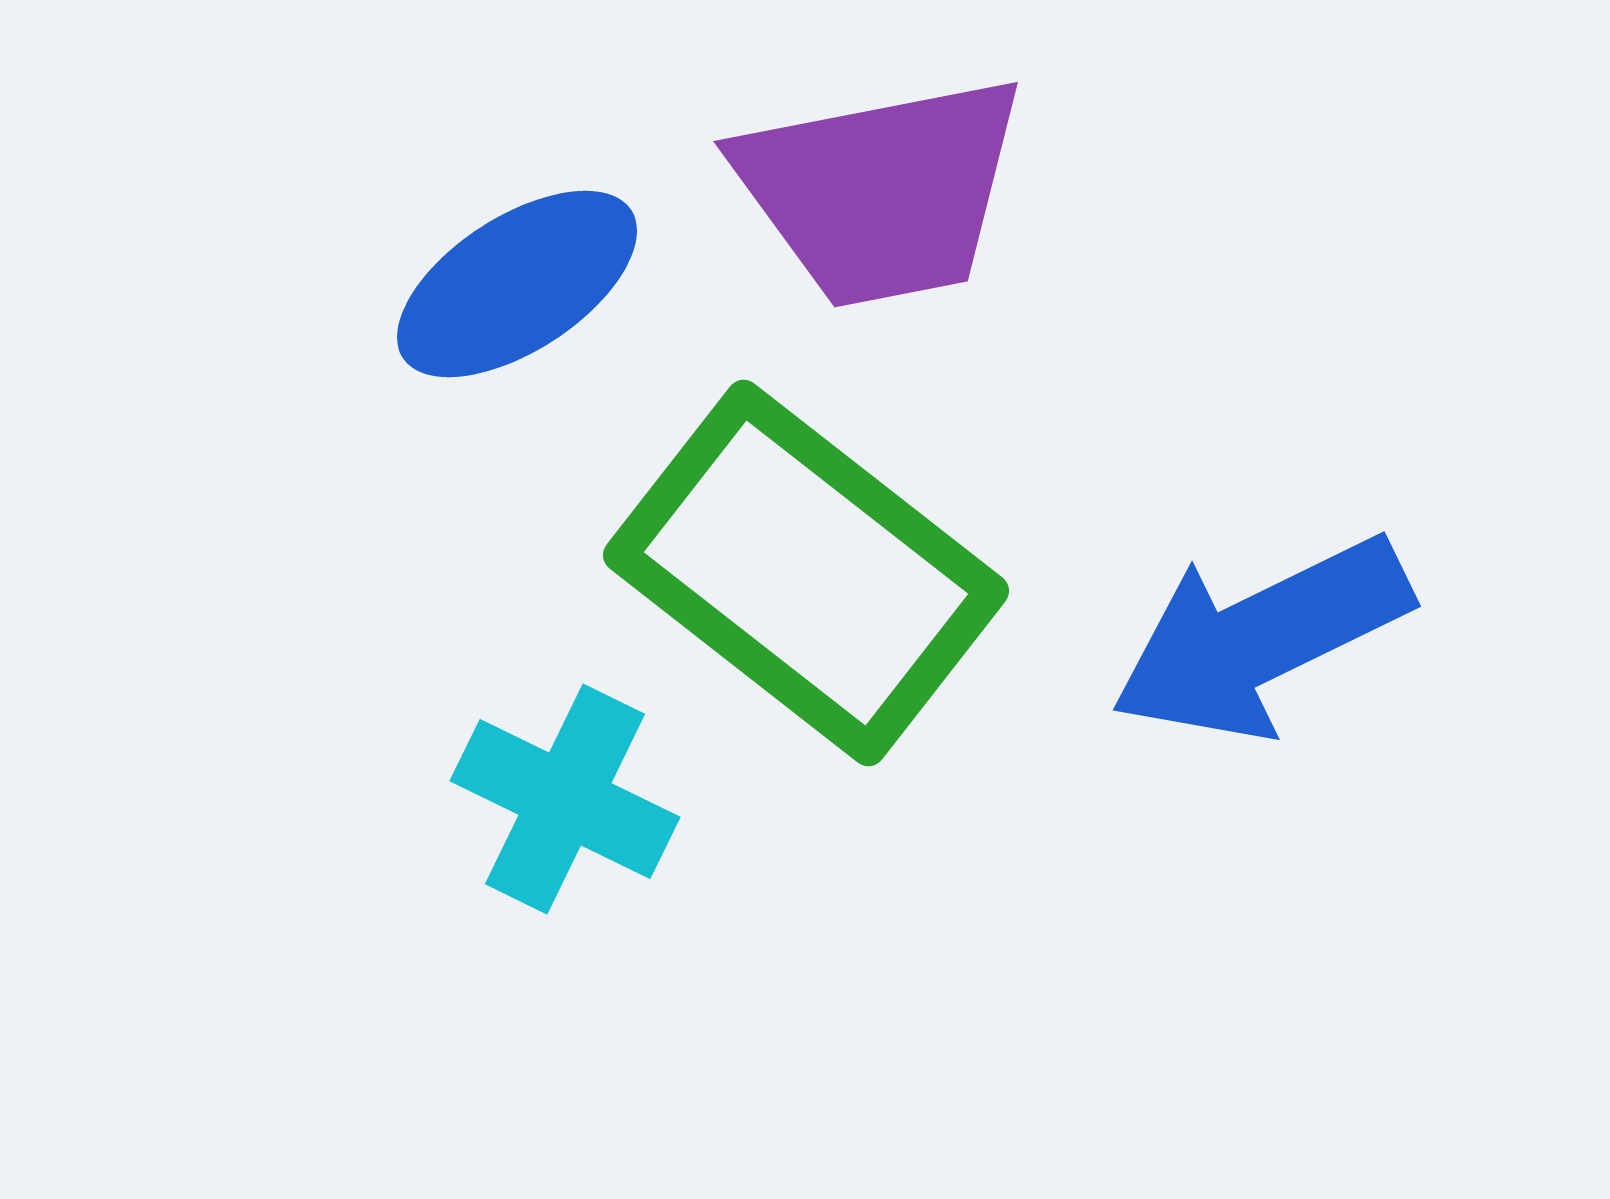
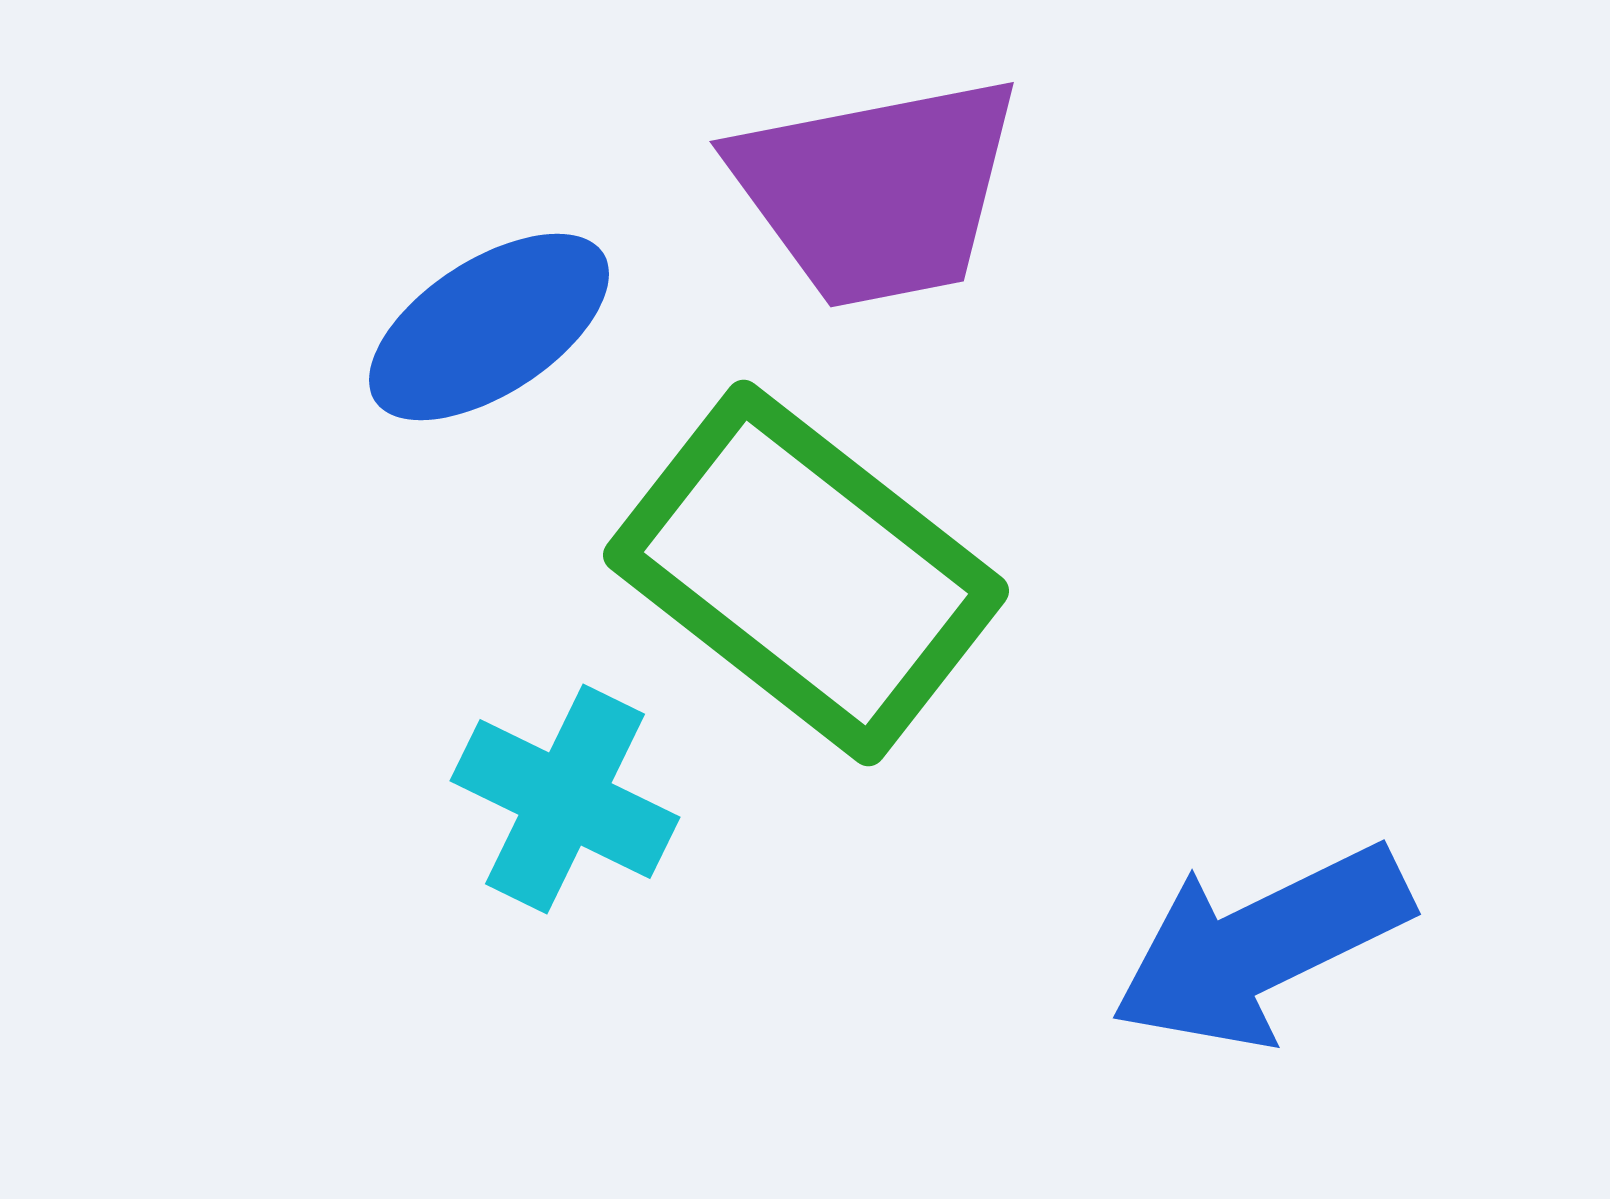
purple trapezoid: moved 4 px left
blue ellipse: moved 28 px left, 43 px down
blue arrow: moved 308 px down
